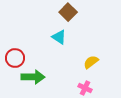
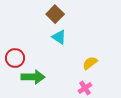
brown square: moved 13 px left, 2 px down
yellow semicircle: moved 1 px left, 1 px down
pink cross: rotated 32 degrees clockwise
